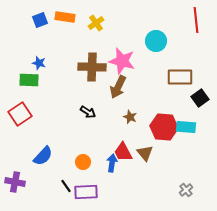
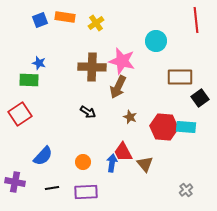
brown triangle: moved 11 px down
black line: moved 14 px left, 2 px down; rotated 64 degrees counterclockwise
